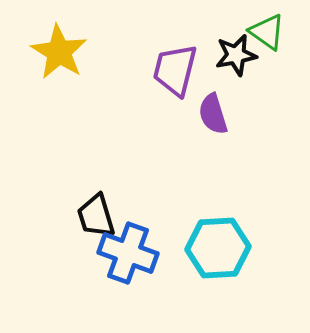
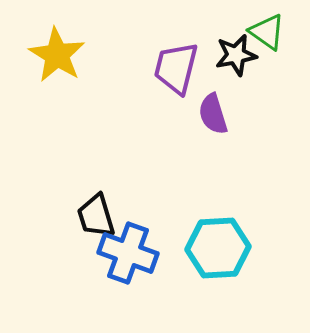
yellow star: moved 2 px left, 3 px down
purple trapezoid: moved 1 px right, 2 px up
